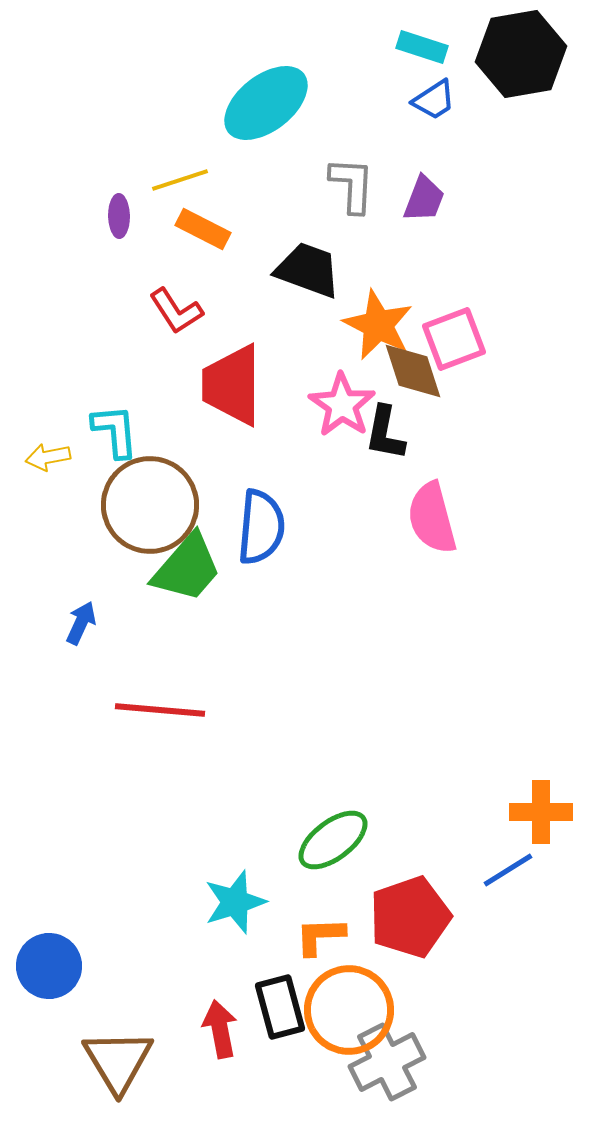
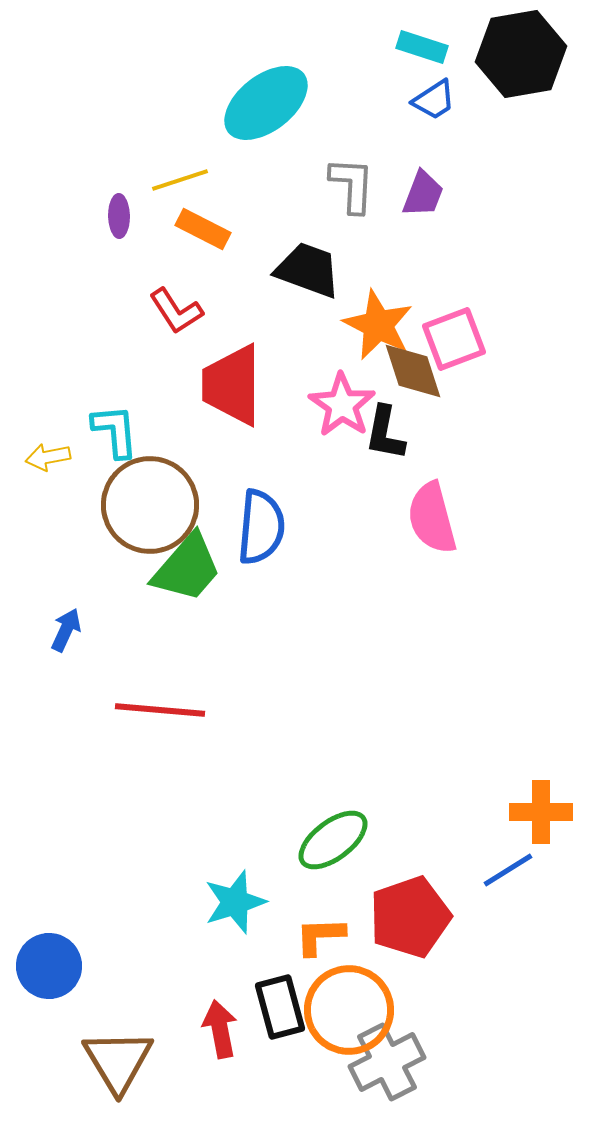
purple trapezoid: moved 1 px left, 5 px up
blue arrow: moved 15 px left, 7 px down
